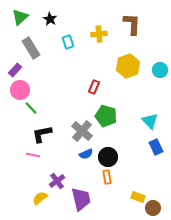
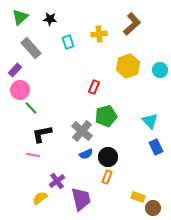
black star: rotated 24 degrees counterclockwise
brown L-shape: rotated 45 degrees clockwise
gray rectangle: rotated 10 degrees counterclockwise
green pentagon: rotated 30 degrees counterclockwise
orange rectangle: rotated 32 degrees clockwise
